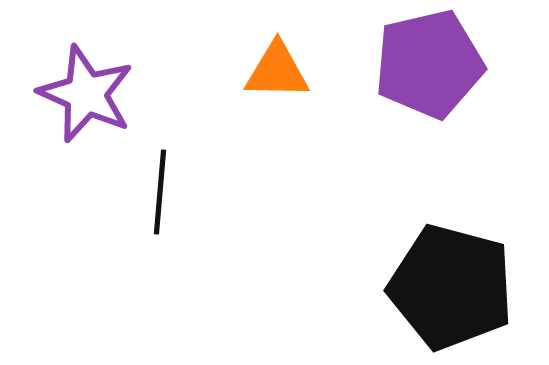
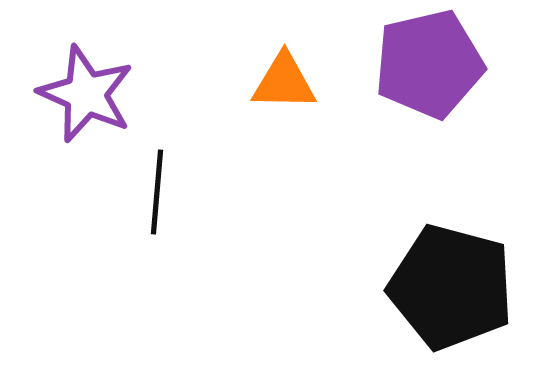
orange triangle: moved 7 px right, 11 px down
black line: moved 3 px left
